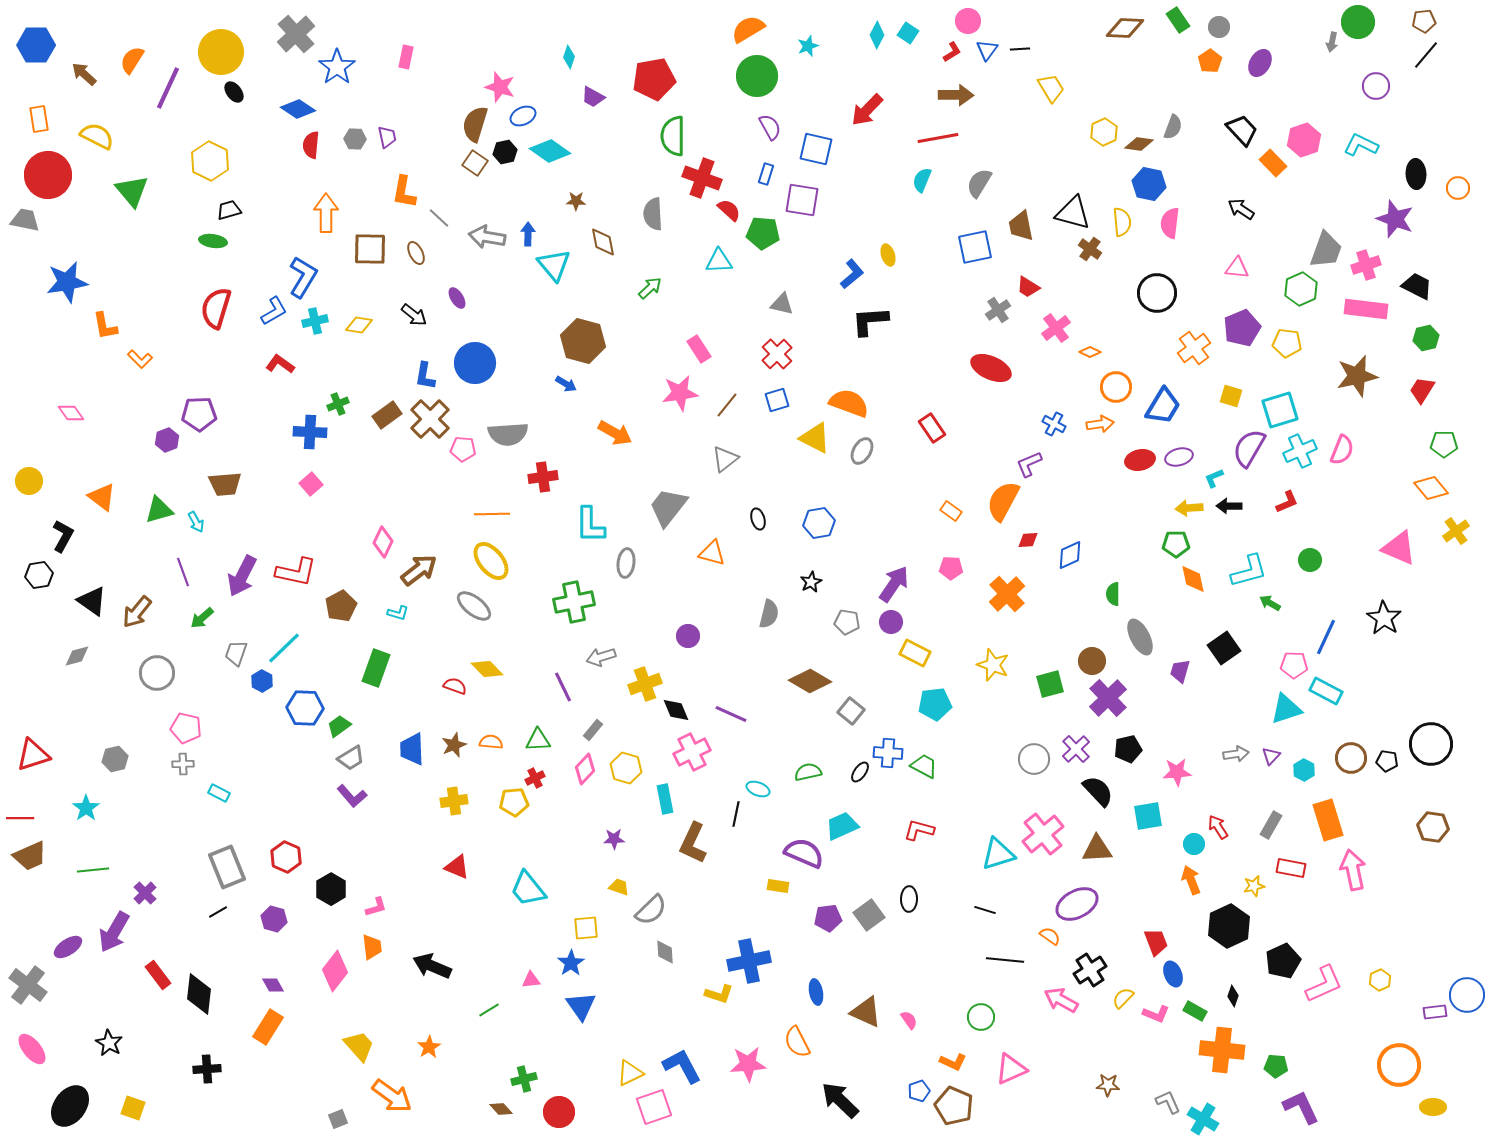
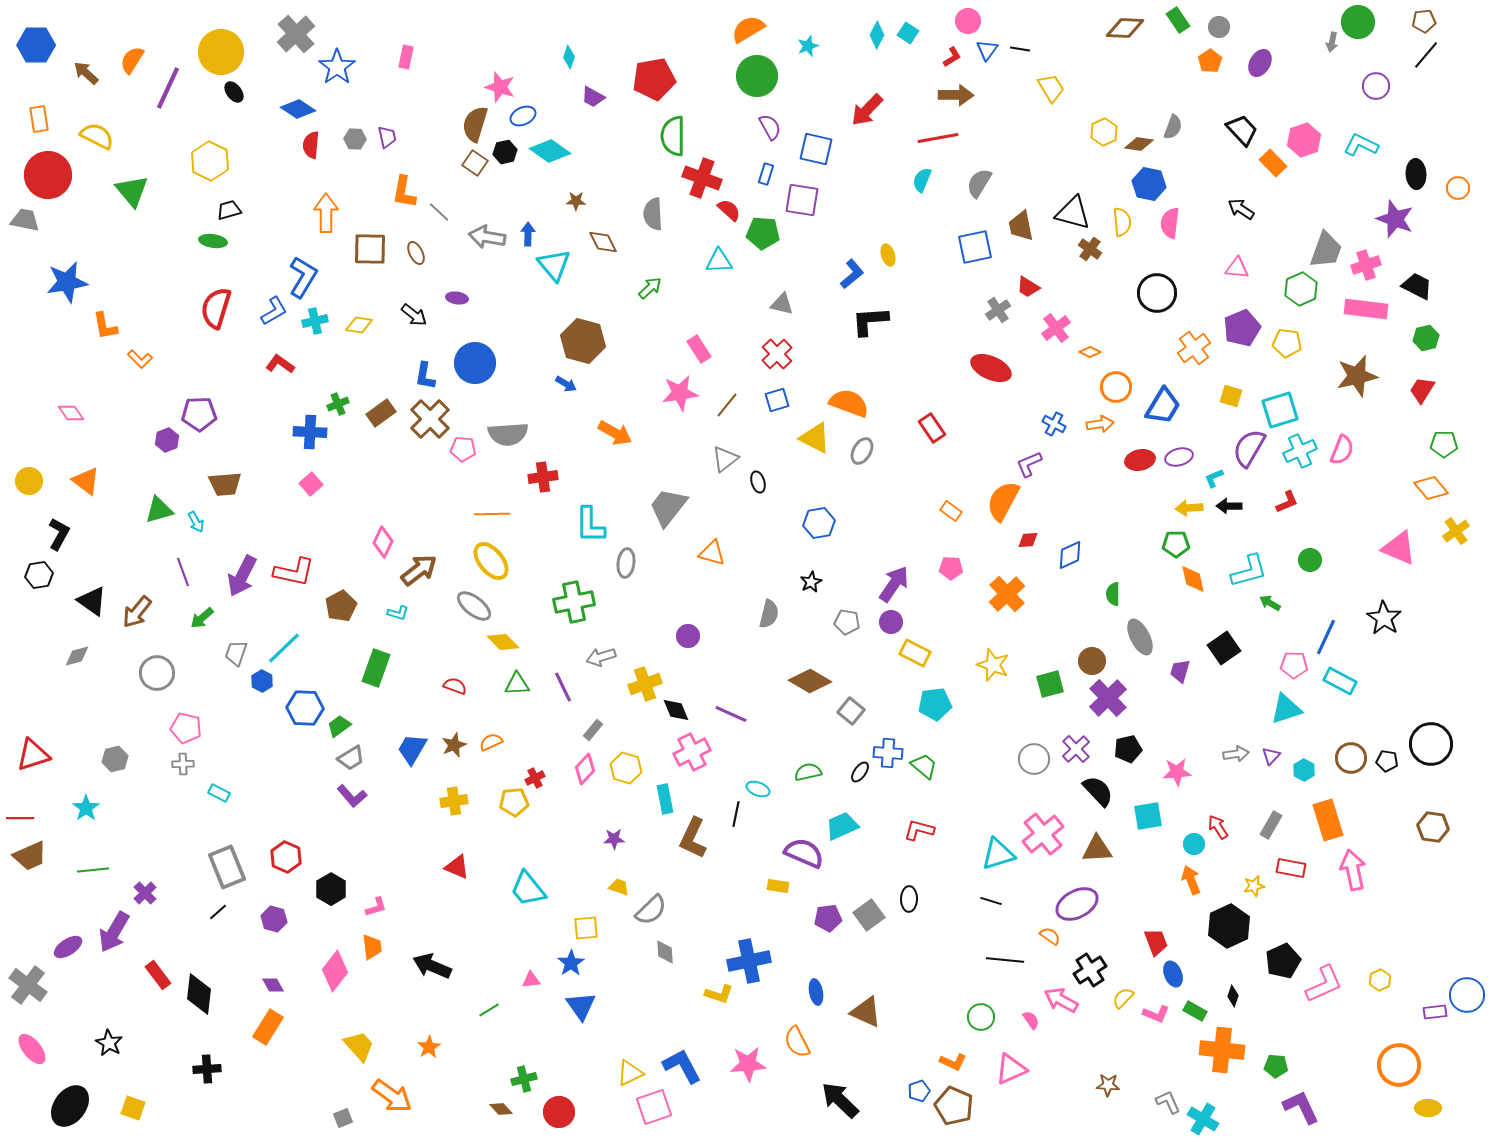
black line at (1020, 49): rotated 12 degrees clockwise
red L-shape at (952, 52): moved 5 px down
brown arrow at (84, 74): moved 2 px right, 1 px up
gray line at (439, 218): moved 6 px up
brown diamond at (603, 242): rotated 16 degrees counterclockwise
purple ellipse at (457, 298): rotated 50 degrees counterclockwise
brown rectangle at (387, 415): moved 6 px left, 2 px up
orange triangle at (102, 497): moved 16 px left, 16 px up
black ellipse at (758, 519): moved 37 px up
black L-shape at (63, 536): moved 4 px left, 2 px up
red L-shape at (296, 572): moved 2 px left
yellow diamond at (487, 669): moved 16 px right, 27 px up
cyan rectangle at (1326, 691): moved 14 px right, 10 px up
green triangle at (538, 740): moved 21 px left, 56 px up
orange semicircle at (491, 742): rotated 30 degrees counterclockwise
blue trapezoid at (412, 749): rotated 32 degrees clockwise
green trapezoid at (924, 766): rotated 12 degrees clockwise
brown L-shape at (693, 843): moved 5 px up
black line at (985, 910): moved 6 px right, 9 px up
black line at (218, 912): rotated 12 degrees counterclockwise
pink semicircle at (909, 1020): moved 122 px right
yellow ellipse at (1433, 1107): moved 5 px left, 1 px down
gray square at (338, 1119): moved 5 px right, 1 px up
